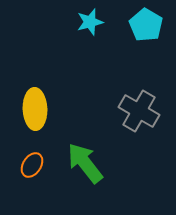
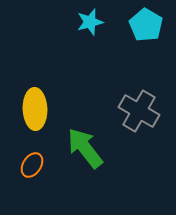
green arrow: moved 15 px up
